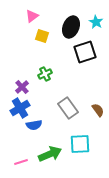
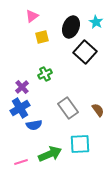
yellow square: moved 1 px down; rotated 32 degrees counterclockwise
black square: rotated 30 degrees counterclockwise
